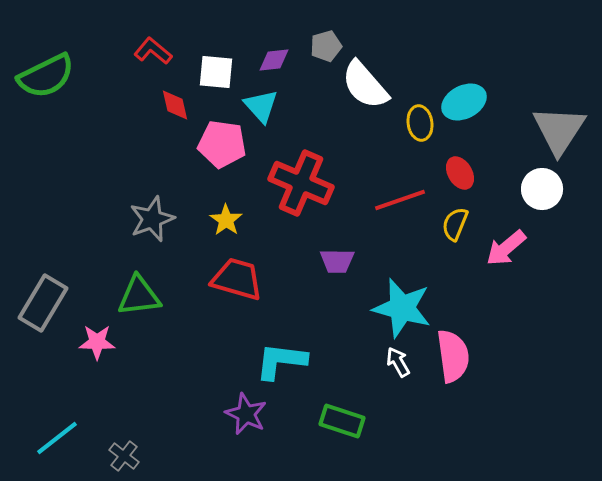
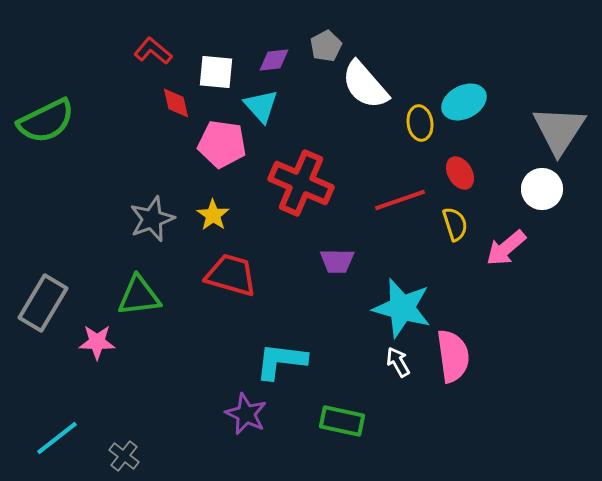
gray pentagon: rotated 12 degrees counterclockwise
green semicircle: moved 45 px down
red diamond: moved 1 px right, 2 px up
yellow star: moved 13 px left, 5 px up
yellow semicircle: rotated 140 degrees clockwise
red trapezoid: moved 6 px left, 4 px up
green rectangle: rotated 6 degrees counterclockwise
